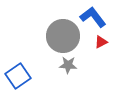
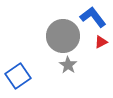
gray star: rotated 30 degrees clockwise
